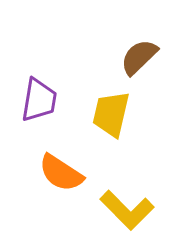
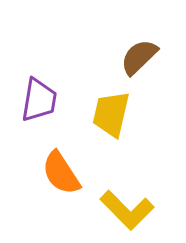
orange semicircle: rotated 24 degrees clockwise
